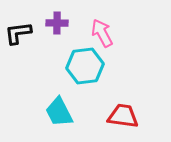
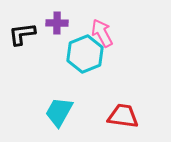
black L-shape: moved 4 px right, 1 px down
cyan hexagon: moved 12 px up; rotated 15 degrees counterclockwise
cyan trapezoid: rotated 56 degrees clockwise
